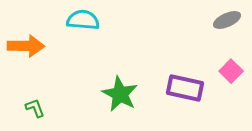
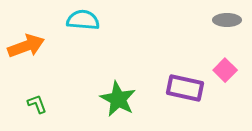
gray ellipse: rotated 24 degrees clockwise
orange arrow: rotated 21 degrees counterclockwise
pink square: moved 6 px left, 1 px up
green star: moved 2 px left, 5 px down
green L-shape: moved 2 px right, 4 px up
